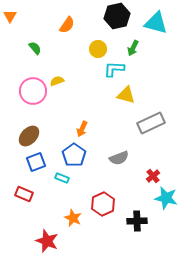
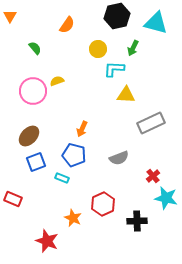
yellow triangle: rotated 12 degrees counterclockwise
blue pentagon: rotated 20 degrees counterclockwise
red rectangle: moved 11 px left, 5 px down
